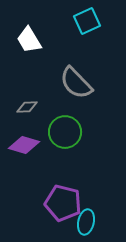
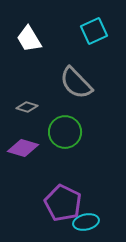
cyan square: moved 7 px right, 10 px down
white trapezoid: moved 1 px up
gray diamond: rotated 20 degrees clockwise
purple diamond: moved 1 px left, 3 px down
purple pentagon: rotated 12 degrees clockwise
cyan ellipse: rotated 65 degrees clockwise
